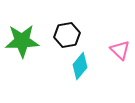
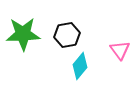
green star: moved 1 px right, 7 px up
pink triangle: rotated 10 degrees clockwise
